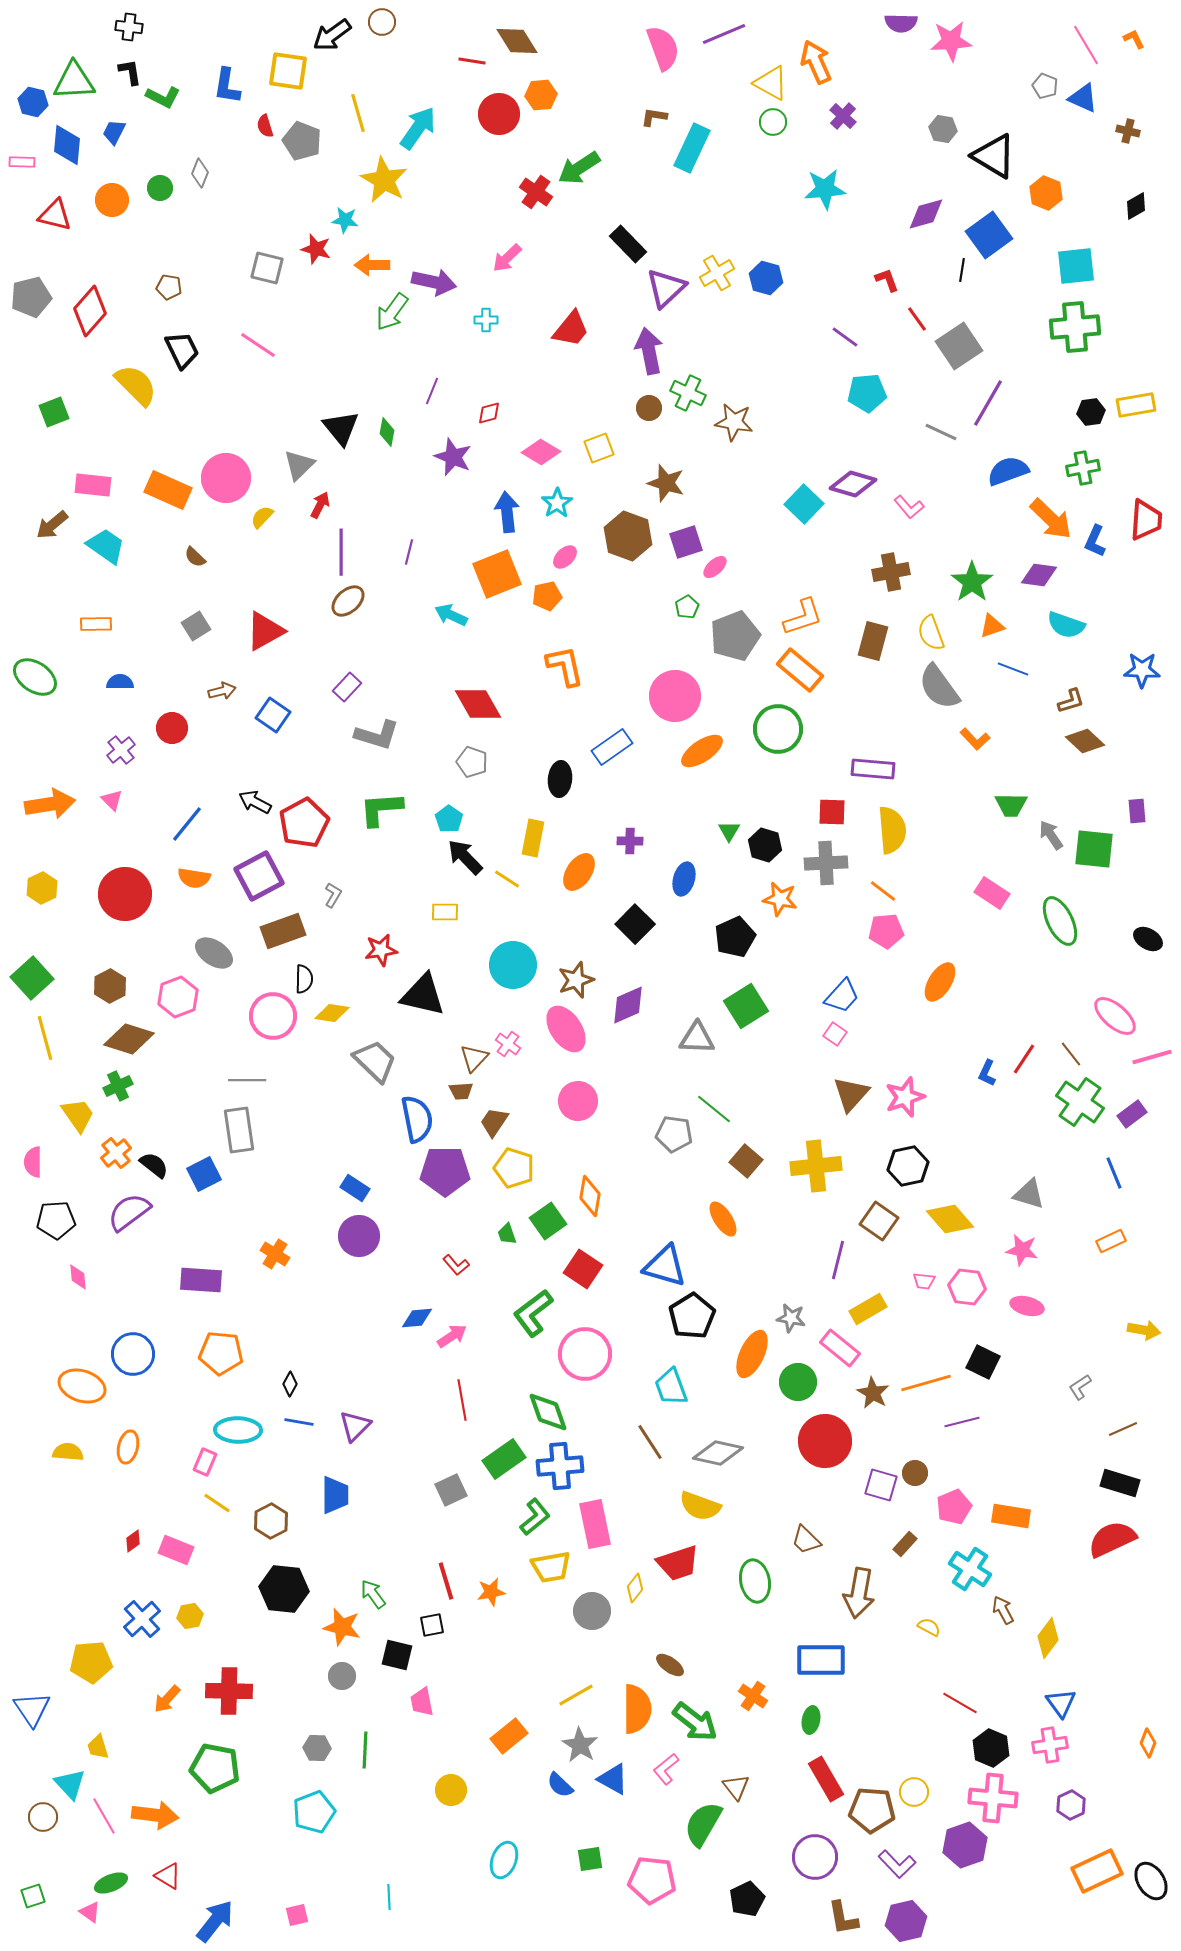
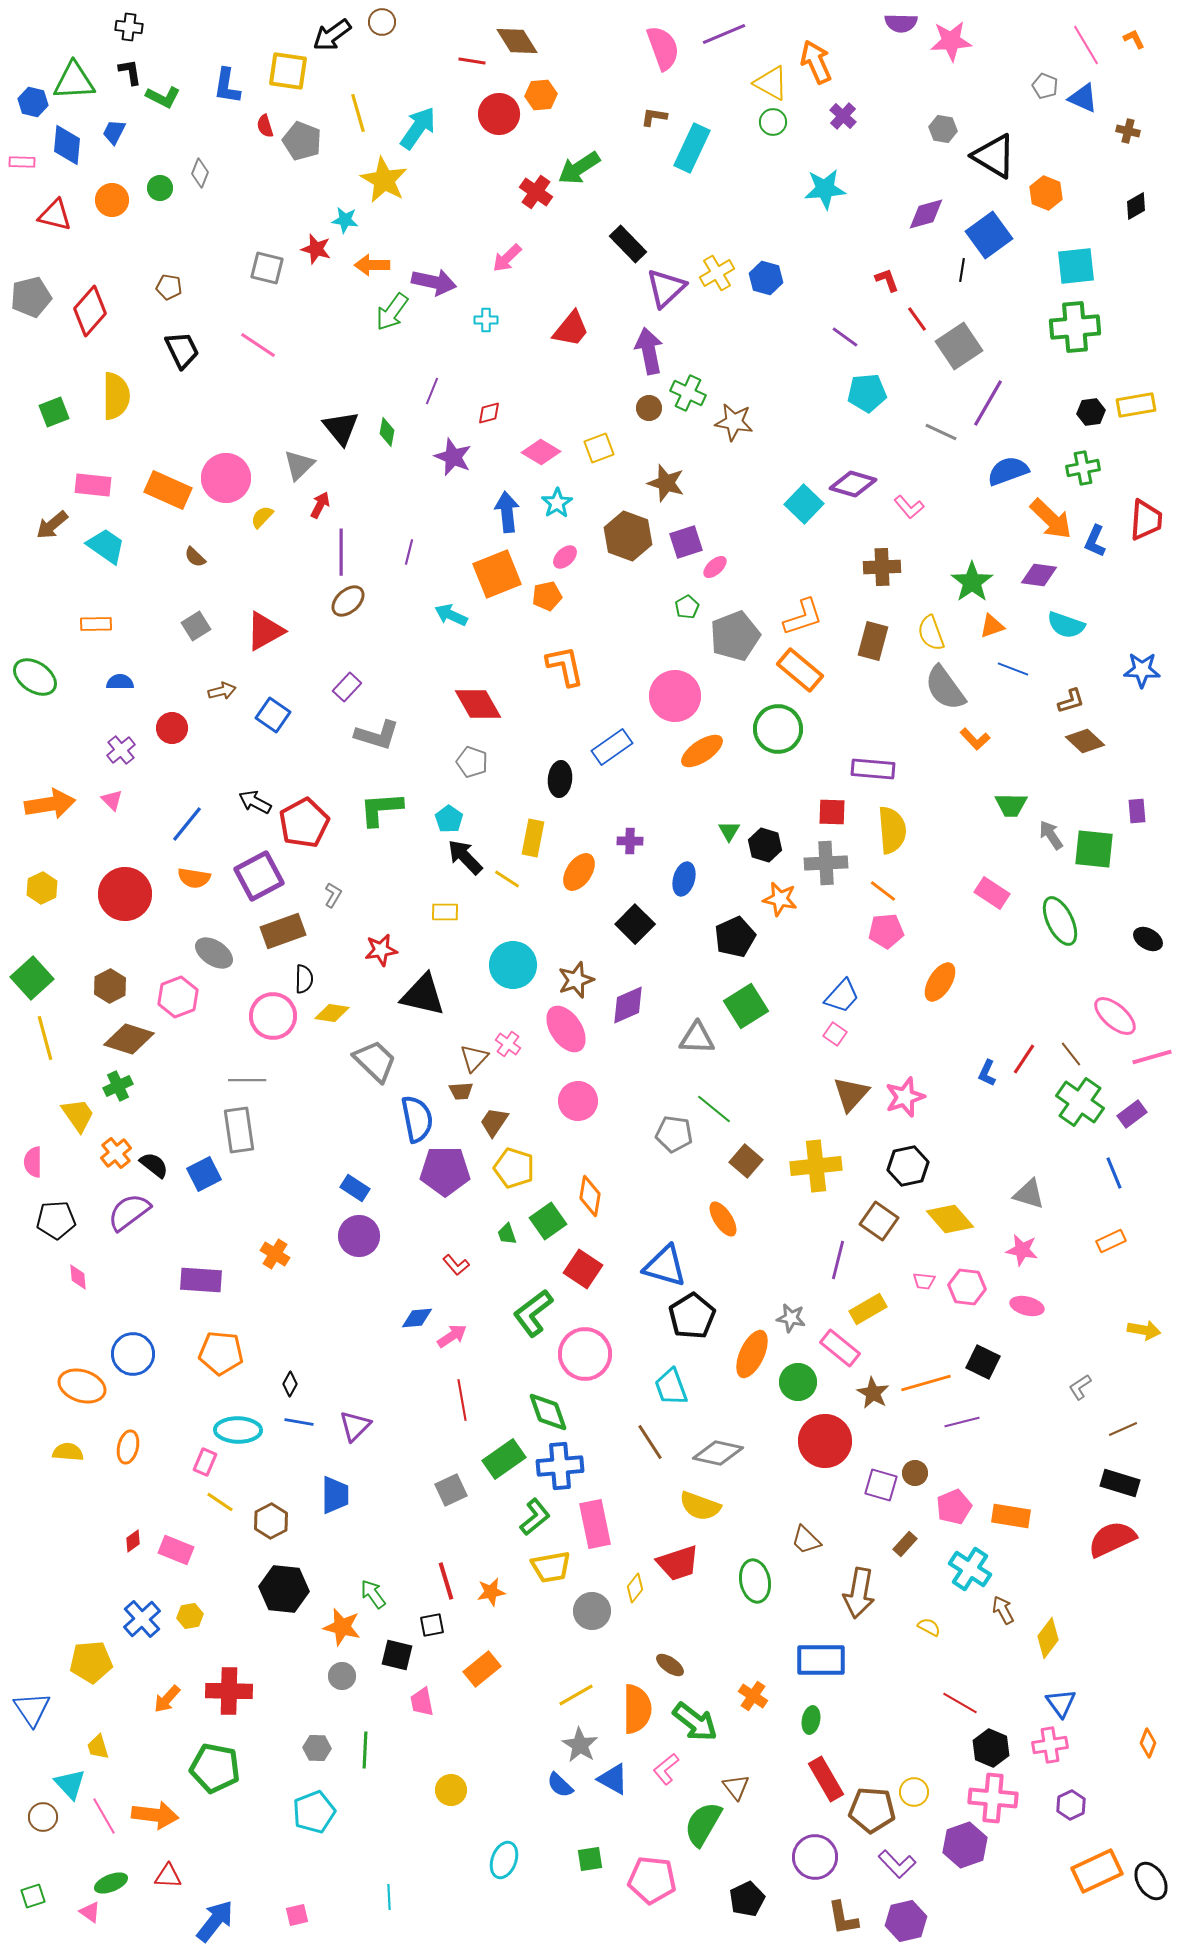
yellow semicircle at (136, 385): moved 20 px left, 11 px down; rotated 45 degrees clockwise
brown cross at (891, 572): moved 9 px left, 5 px up; rotated 9 degrees clockwise
gray semicircle at (939, 687): moved 6 px right, 1 px down
yellow line at (217, 1503): moved 3 px right, 1 px up
orange rectangle at (509, 1736): moved 27 px left, 67 px up
red triangle at (168, 1876): rotated 28 degrees counterclockwise
